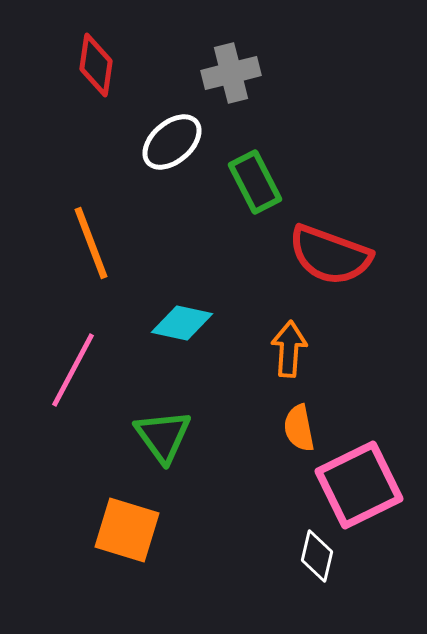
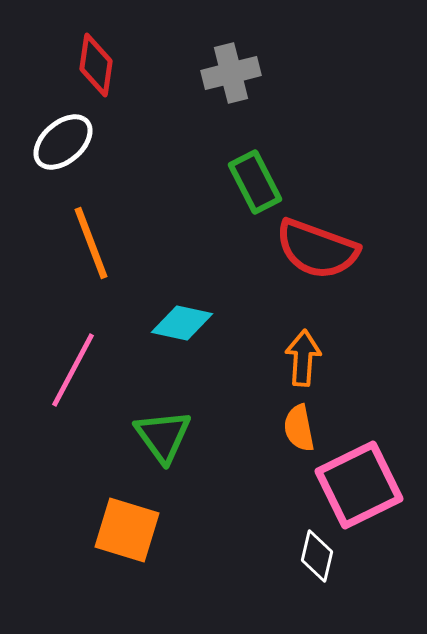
white ellipse: moved 109 px left
red semicircle: moved 13 px left, 6 px up
orange arrow: moved 14 px right, 9 px down
